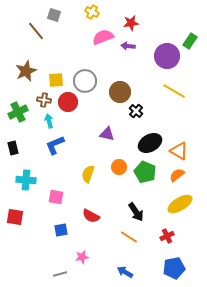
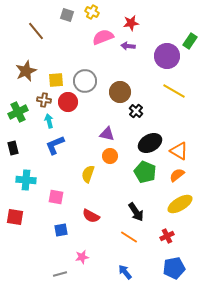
gray square: moved 13 px right
orange circle: moved 9 px left, 11 px up
blue arrow: rotated 21 degrees clockwise
